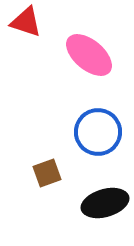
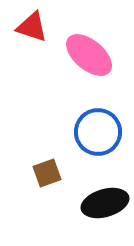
red triangle: moved 6 px right, 5 px down
